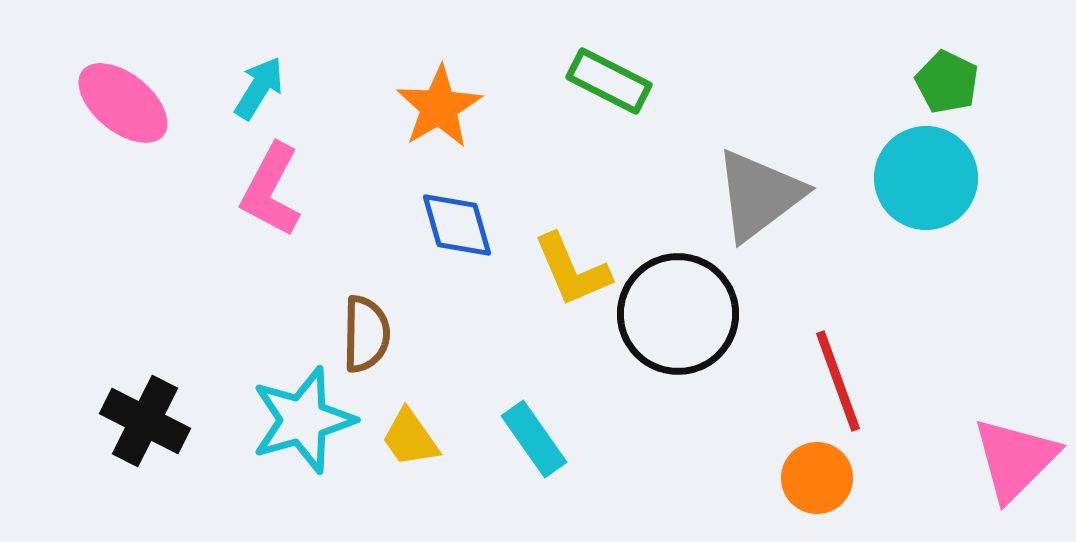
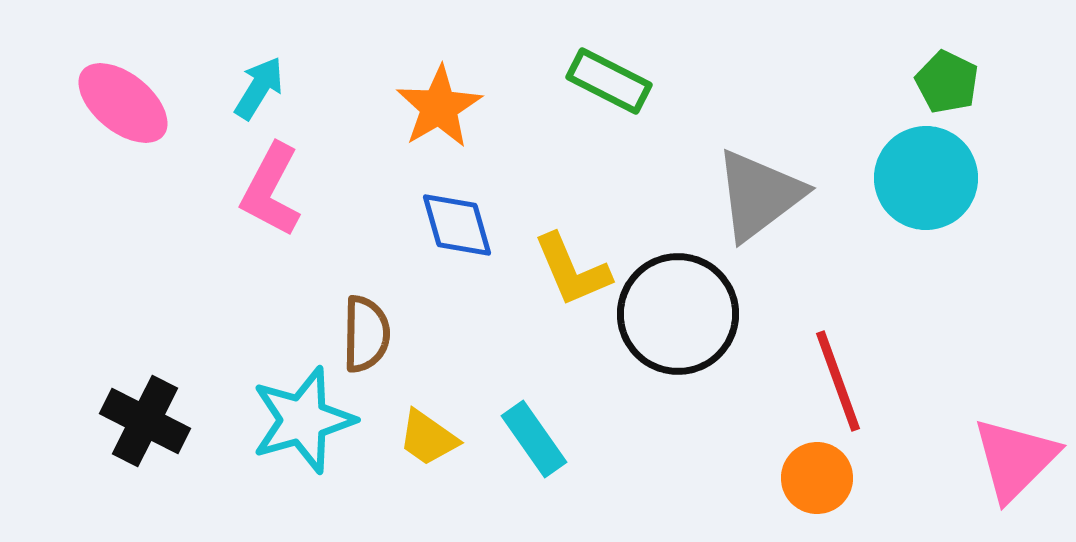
yellow trapezoid: moved 18 px right; rotated 20 degrees counterclockwise
